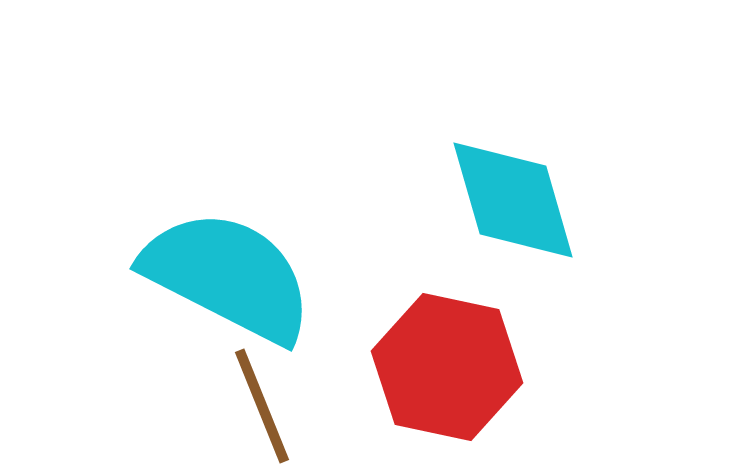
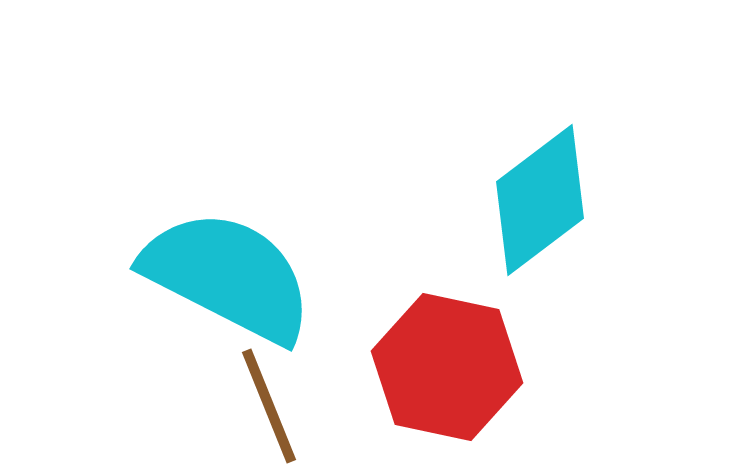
cyan diamond: moved 27 px right; rotated 69 degrees clockwise
brown line: moved 7 px right
